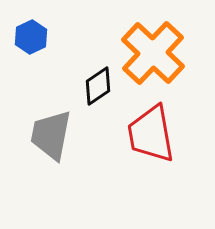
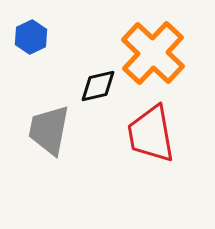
black diamond: rotated 21 degrees clockwise
gray trapezoid: moved 2 px left, 5 px up
